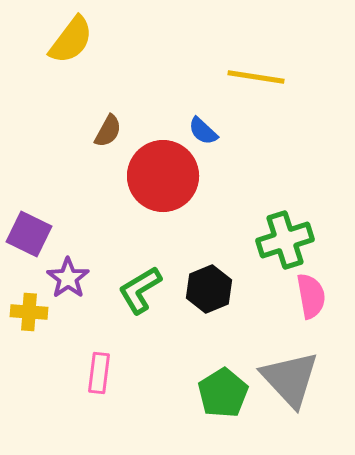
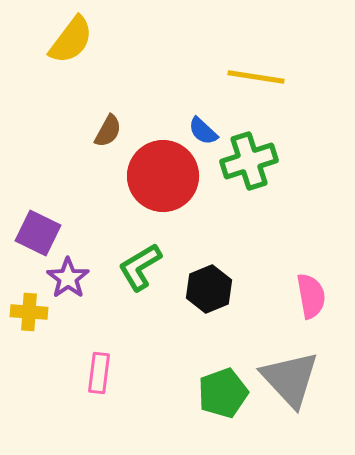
purple square: moved 9 px right, 1 px up
green cross: moved 36 px left, 79 px up
green L-shape: moved 23 px up
green pentagon: rotated 12 degrees clockwise
